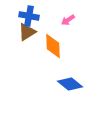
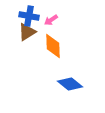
pink arrow: moved 17 px left
